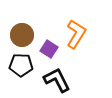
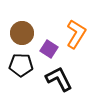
brown circle: moved 2 px up
black L-shape: moved 2 px right, 1 px up
